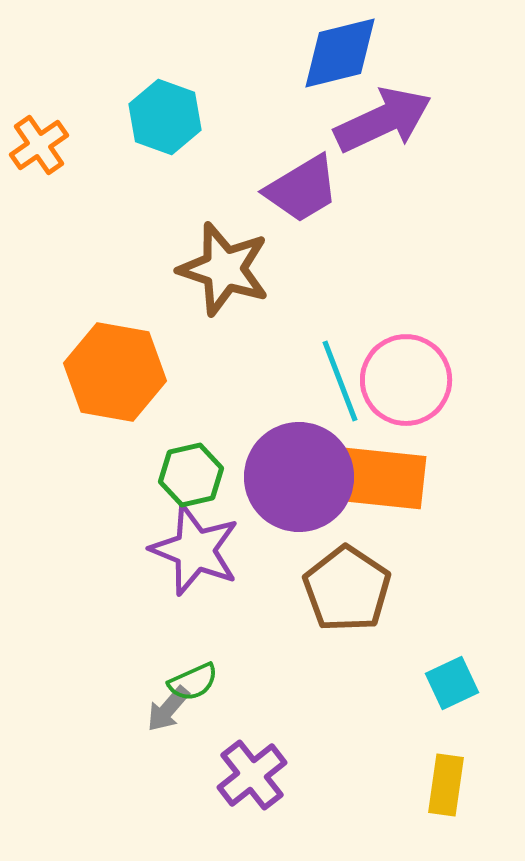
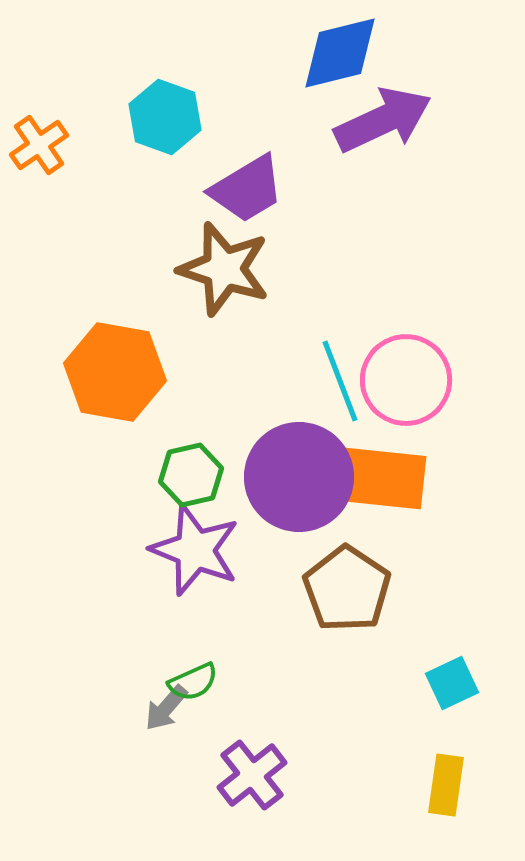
purple trapezoid: moved 55 px left
gray arrow: moved 2 px left, 1 px up
